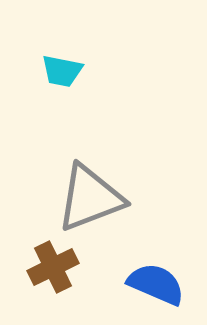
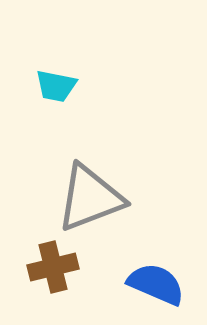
cyan trapezoid: moved 6 px left, 15 px down
brown cross: rotated 12 degrees clockwise
